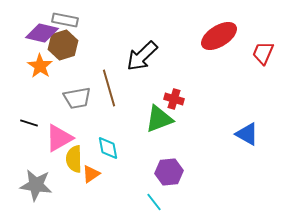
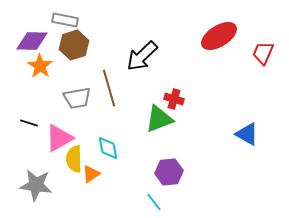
purple diamond: moved 10 px left, 8 px down; rotated 12 degrees counterclockwise
brown hexagon: moved 11 px right
